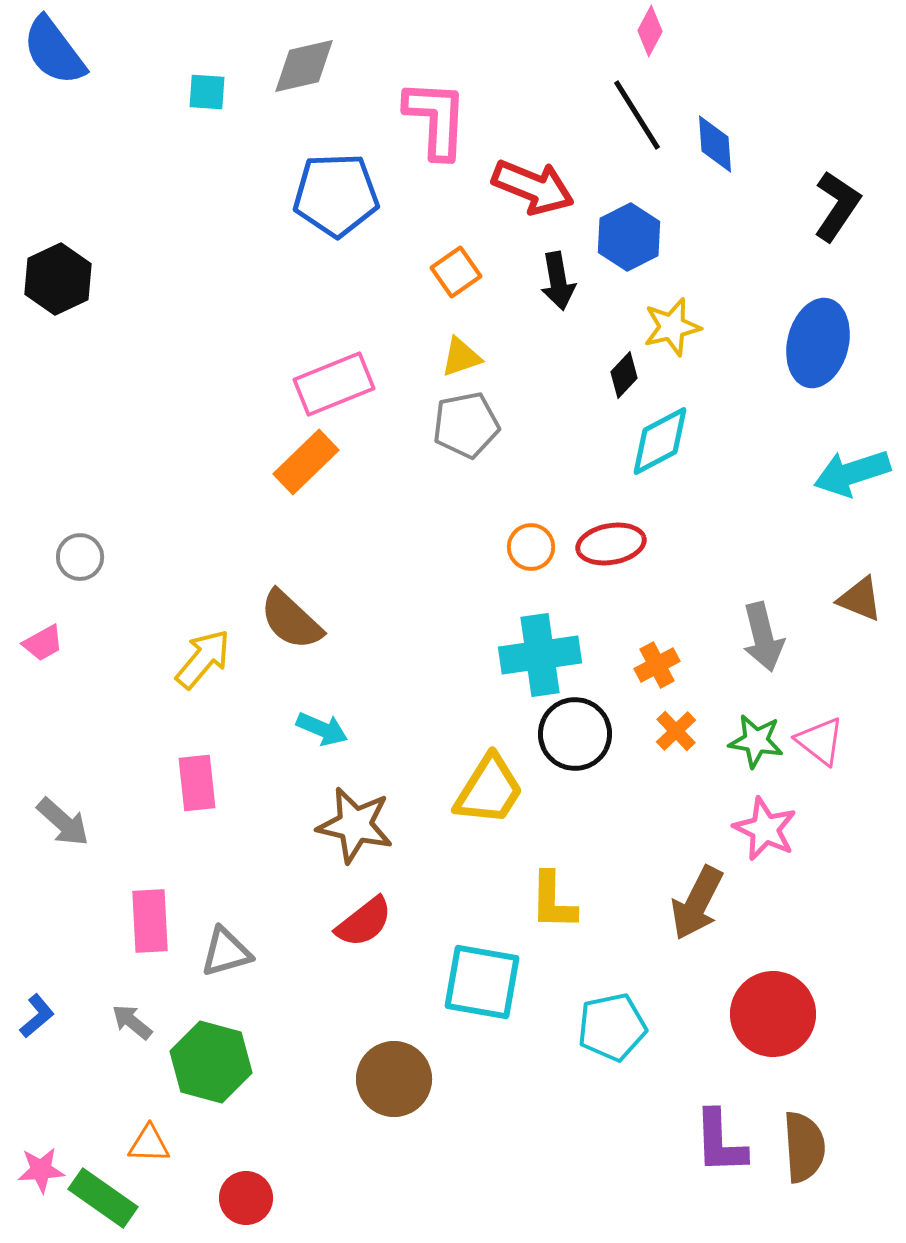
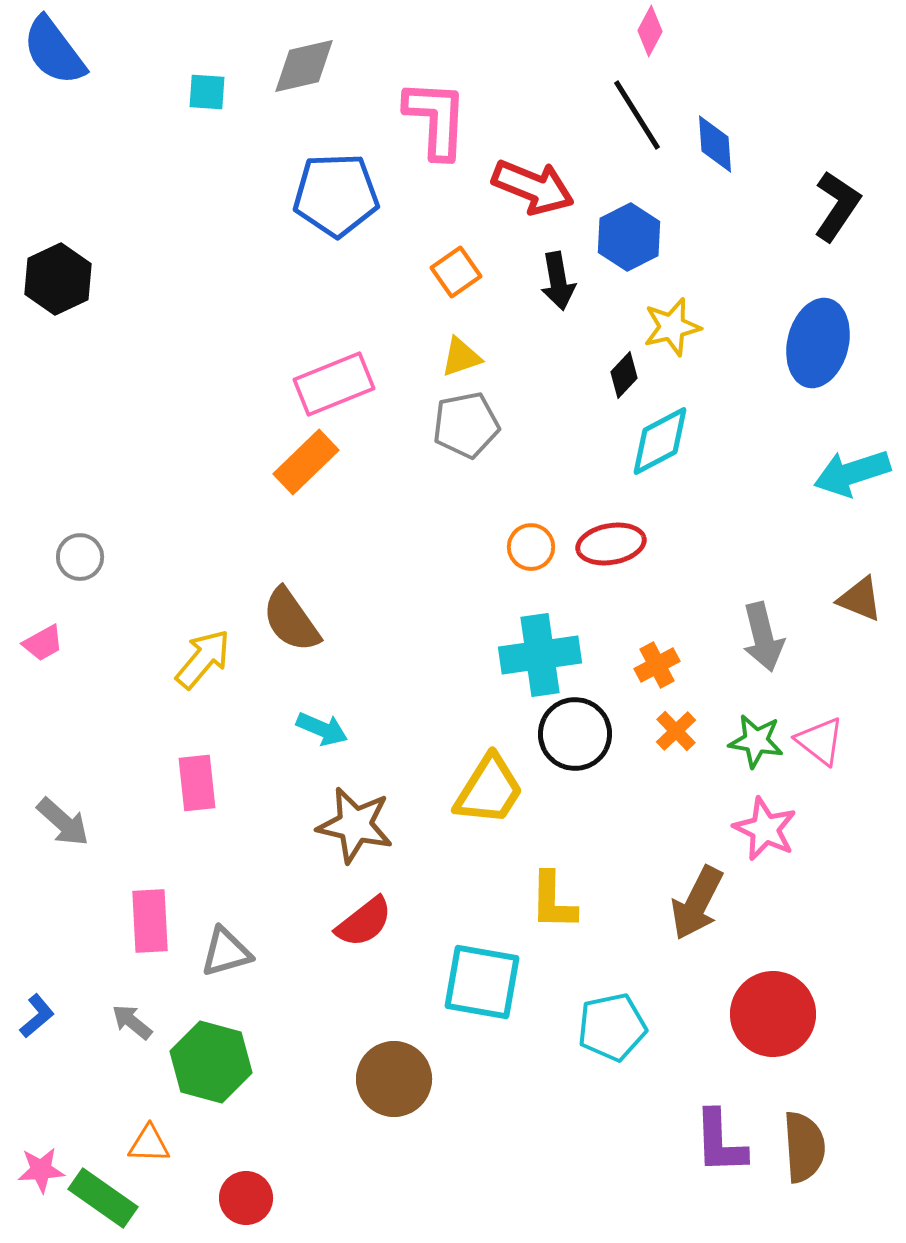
brown semicircle at (291, 620): rotated 12 degrees clockwise
